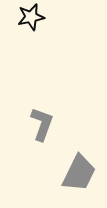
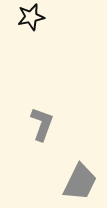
gray trapezoid: moved 1 px right, 9 px down
